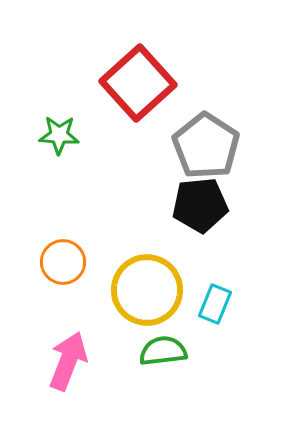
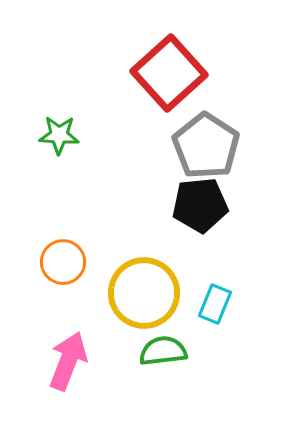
red square: moved 31 px right, 10 px up
yellow circle: moved 3 px left, 3 px down
